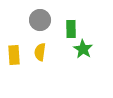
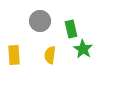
gray circle: moved 1 px down
green rectangle: rotated 12 degrees counterclockwise
yellow semicircle: moved 10 px right, 3 px down
